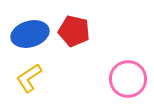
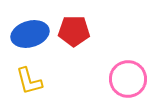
red pentagon: rotated 12 degrees counterclockwise
yellow L-shape: moved 3 px down; rotated 72 degrees counterclockwise
